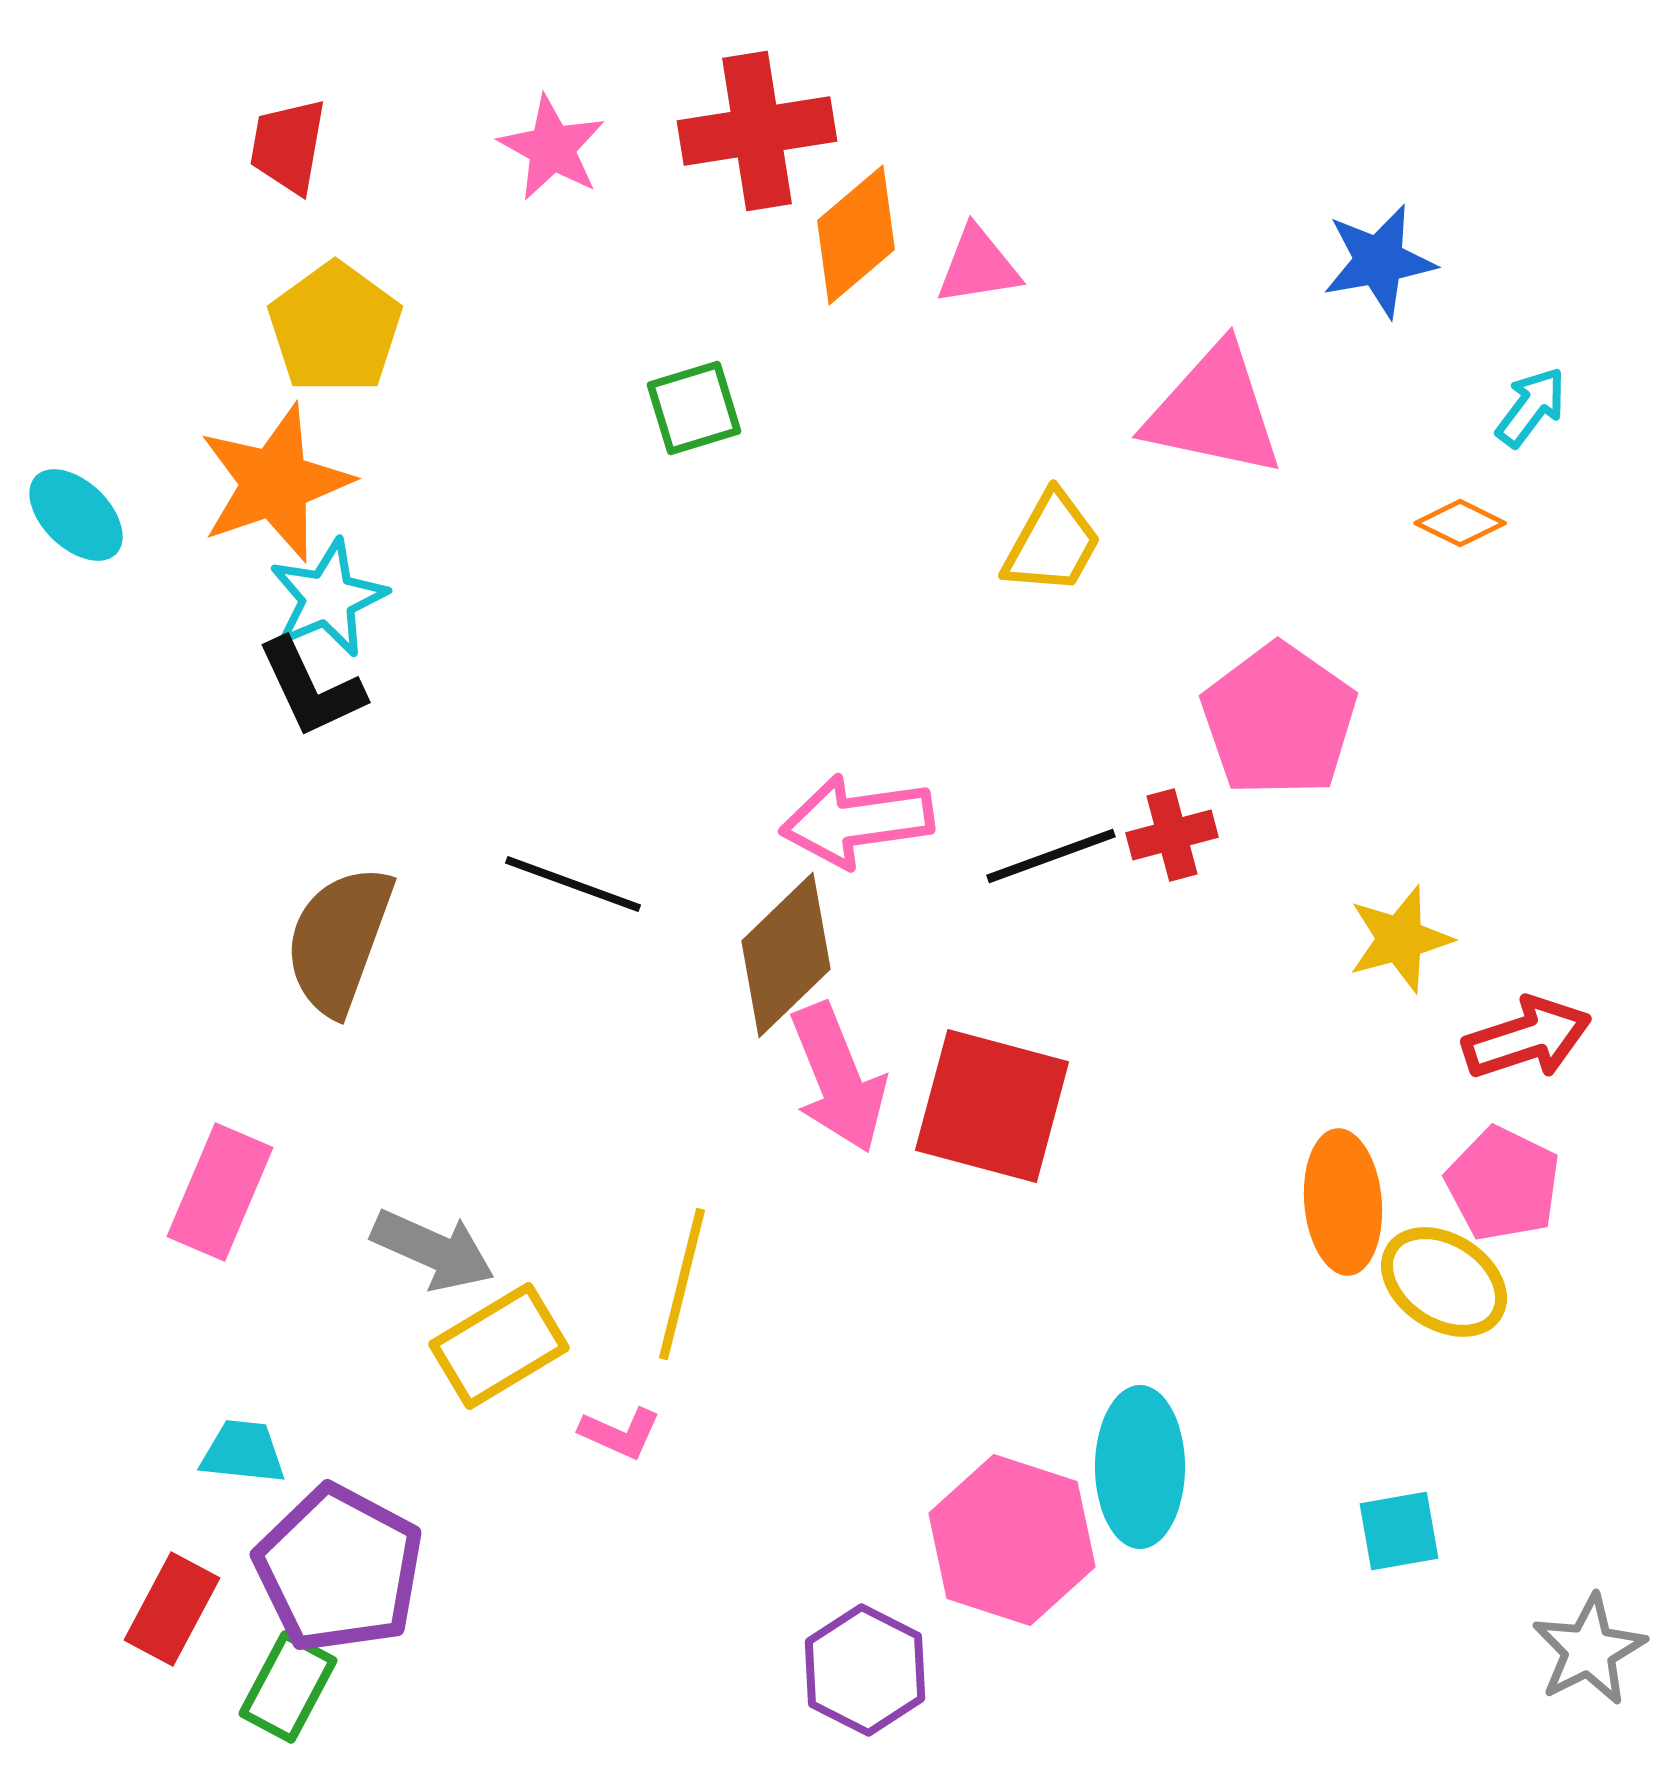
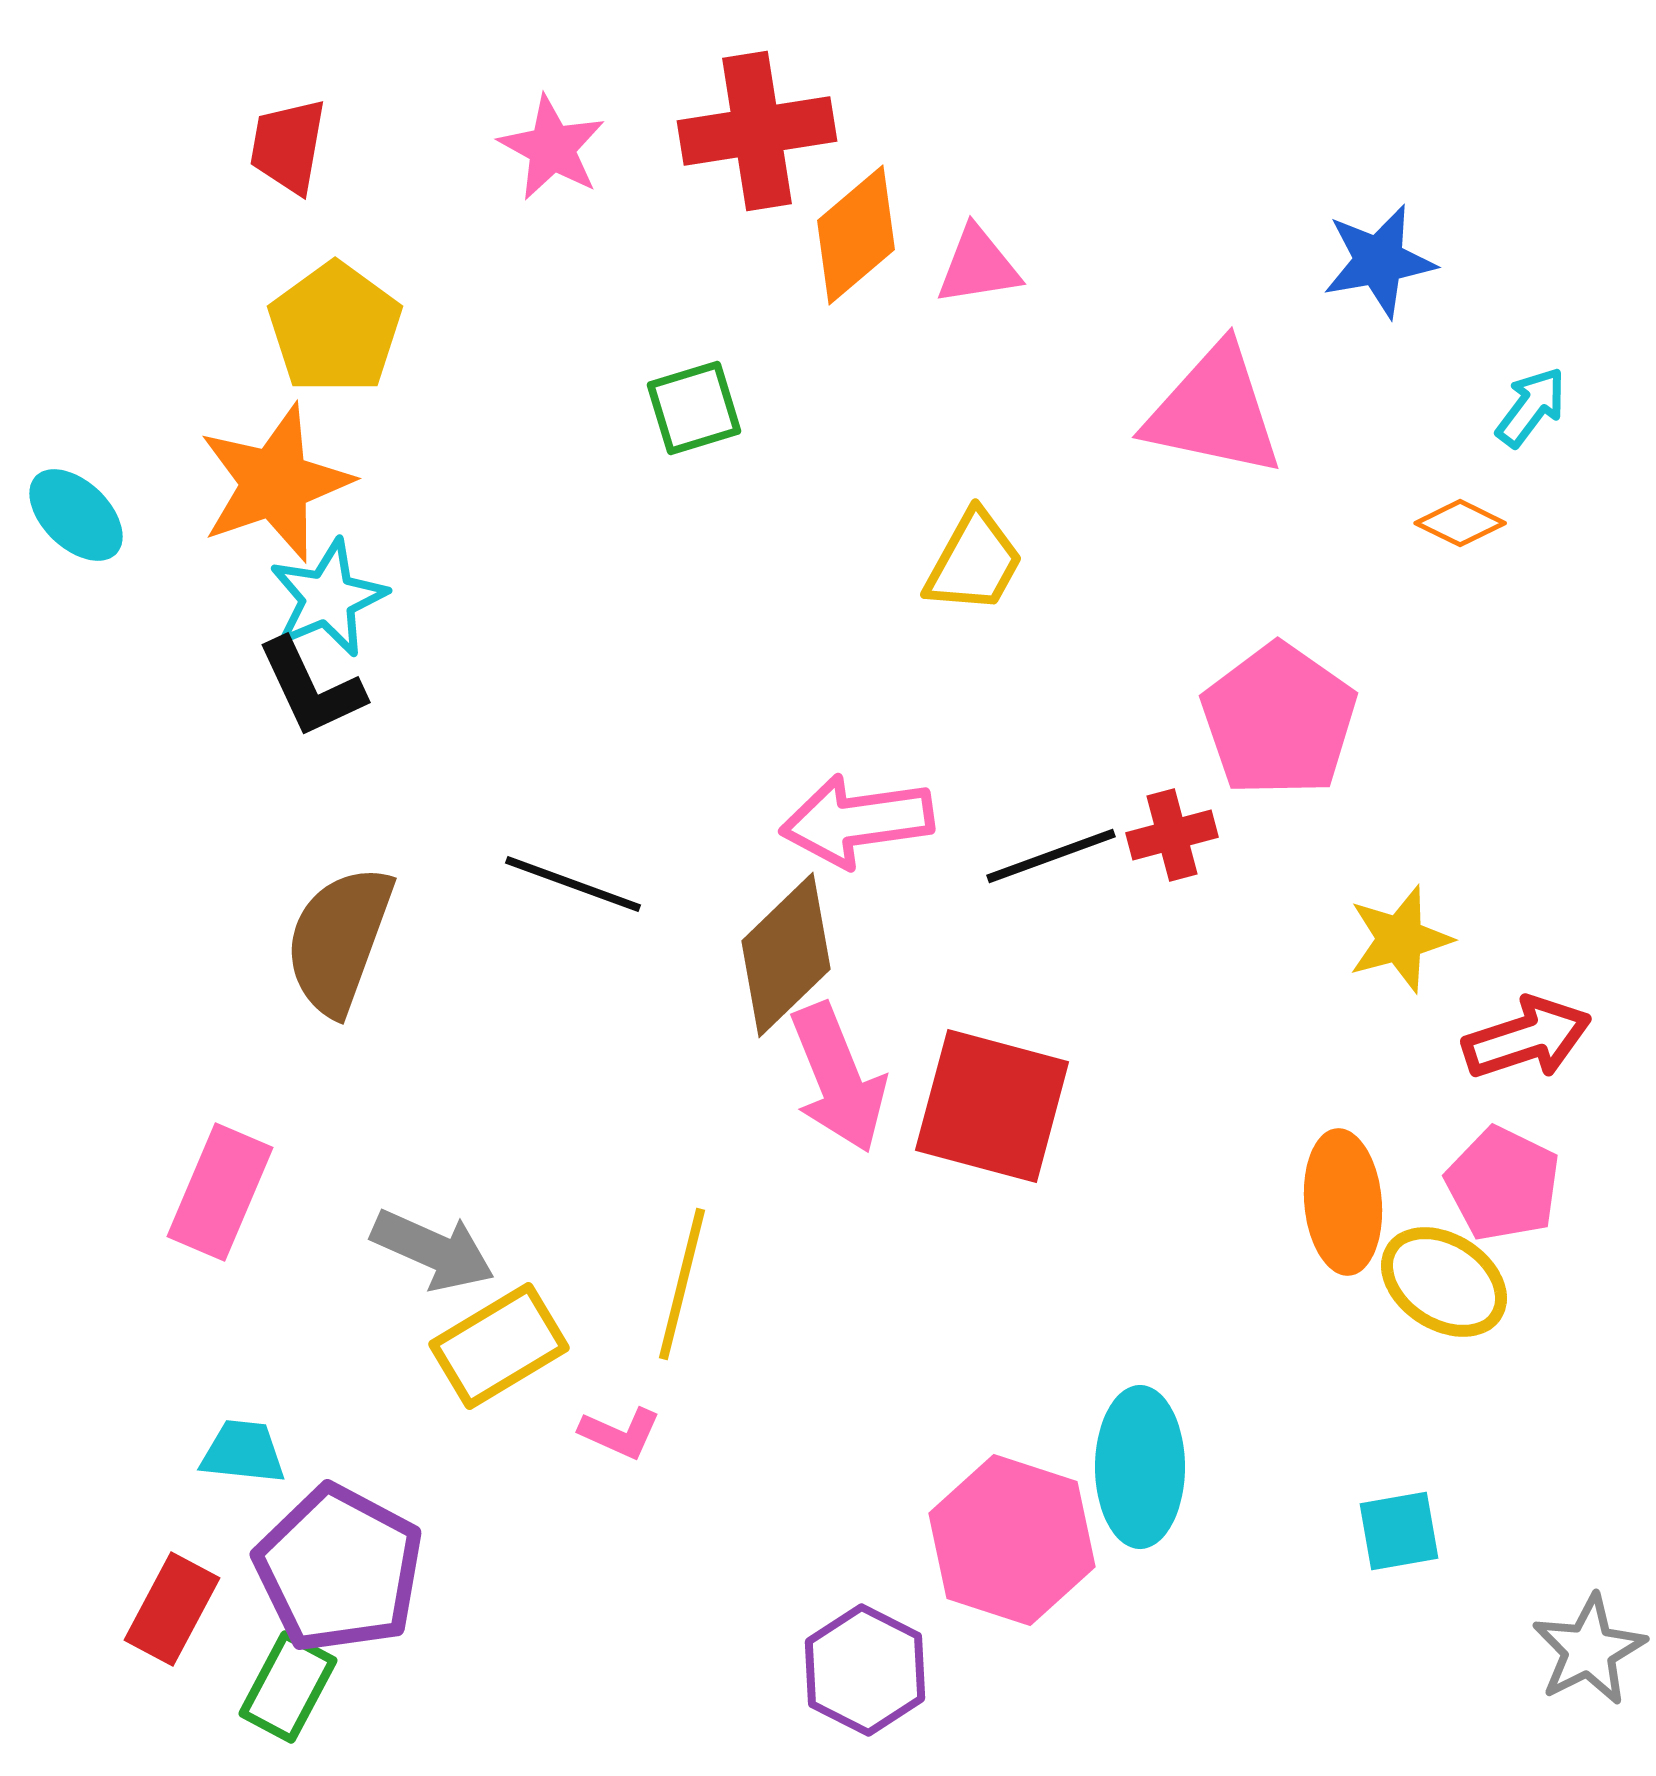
yellow trapezoid at (1052, 543): moved 78 px left, 19 px down
